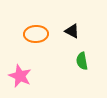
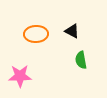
green semicircle: moved 1 px left, 1 px up
pink star: rotated 25 degrees counterclockwise
